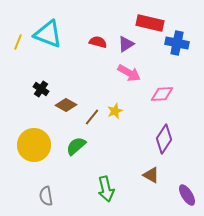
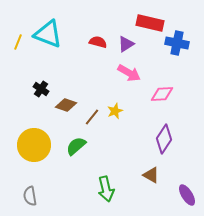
brown diamond: rotated 10 degrees counterclockwise
gray semicircle: moved 16 px left
